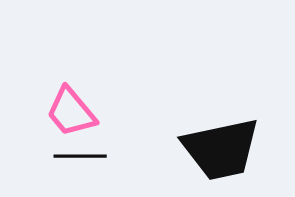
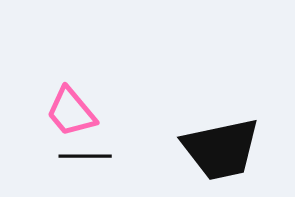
black line: moved 5 px right
